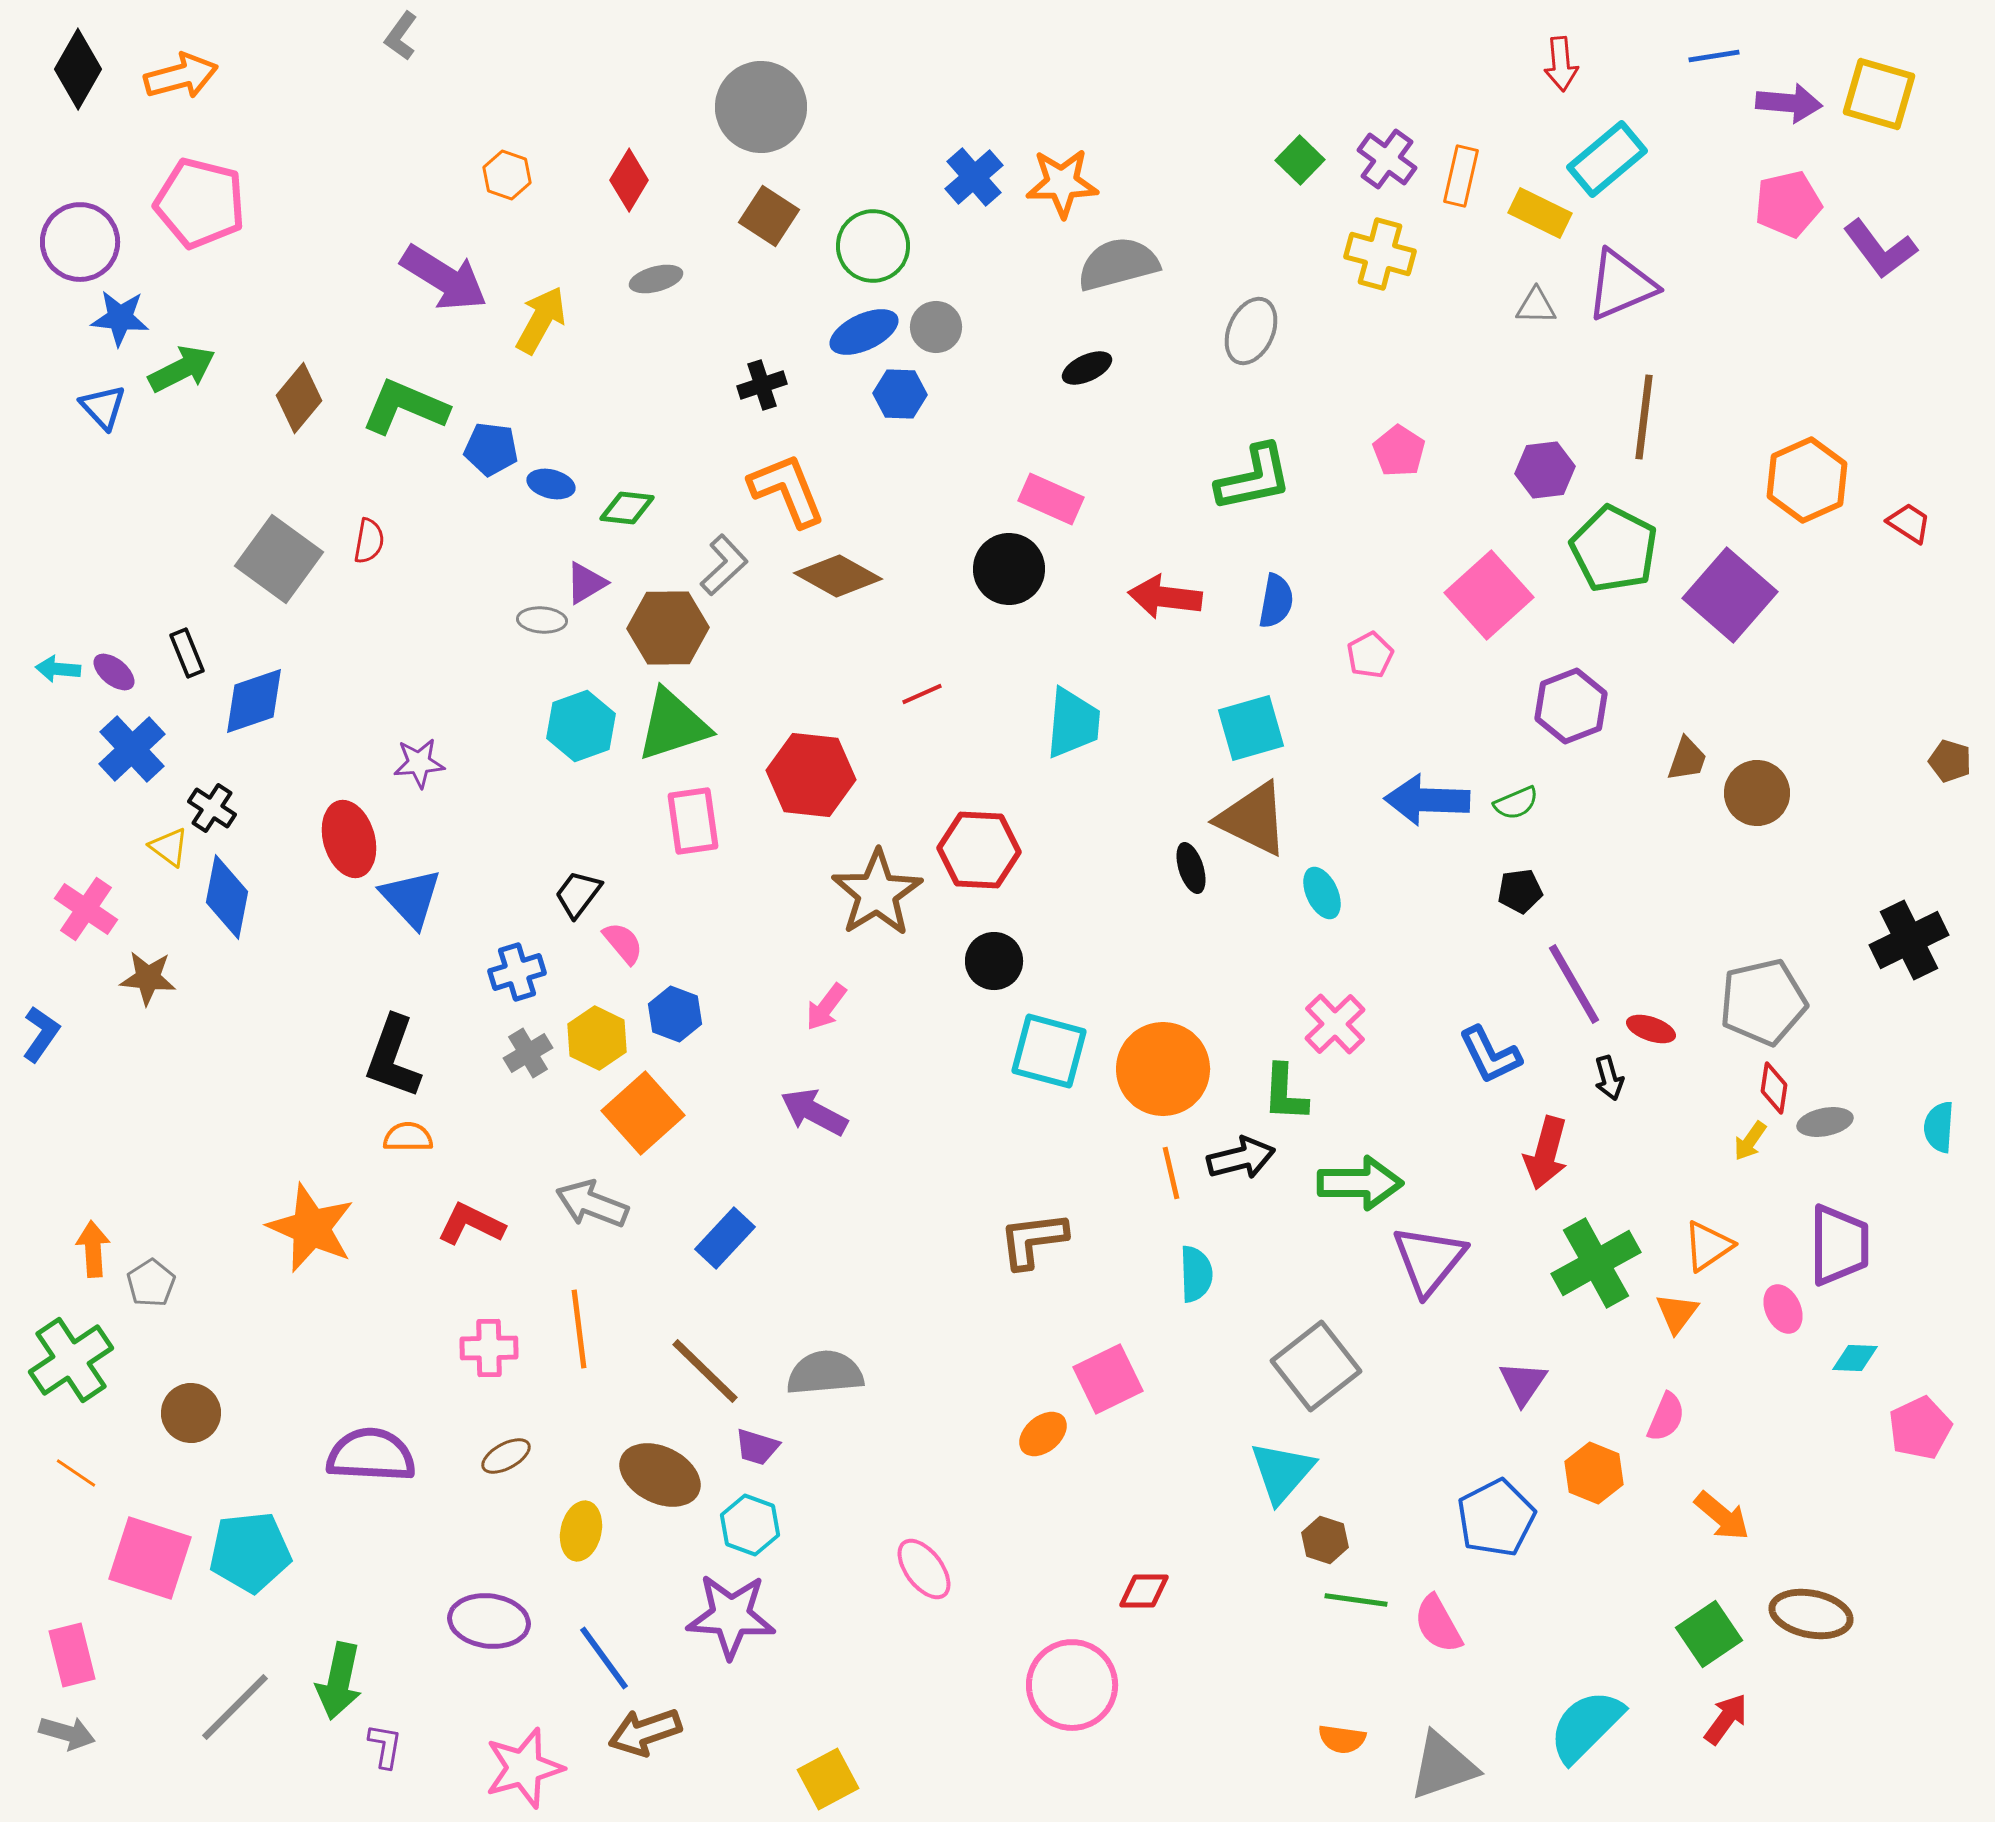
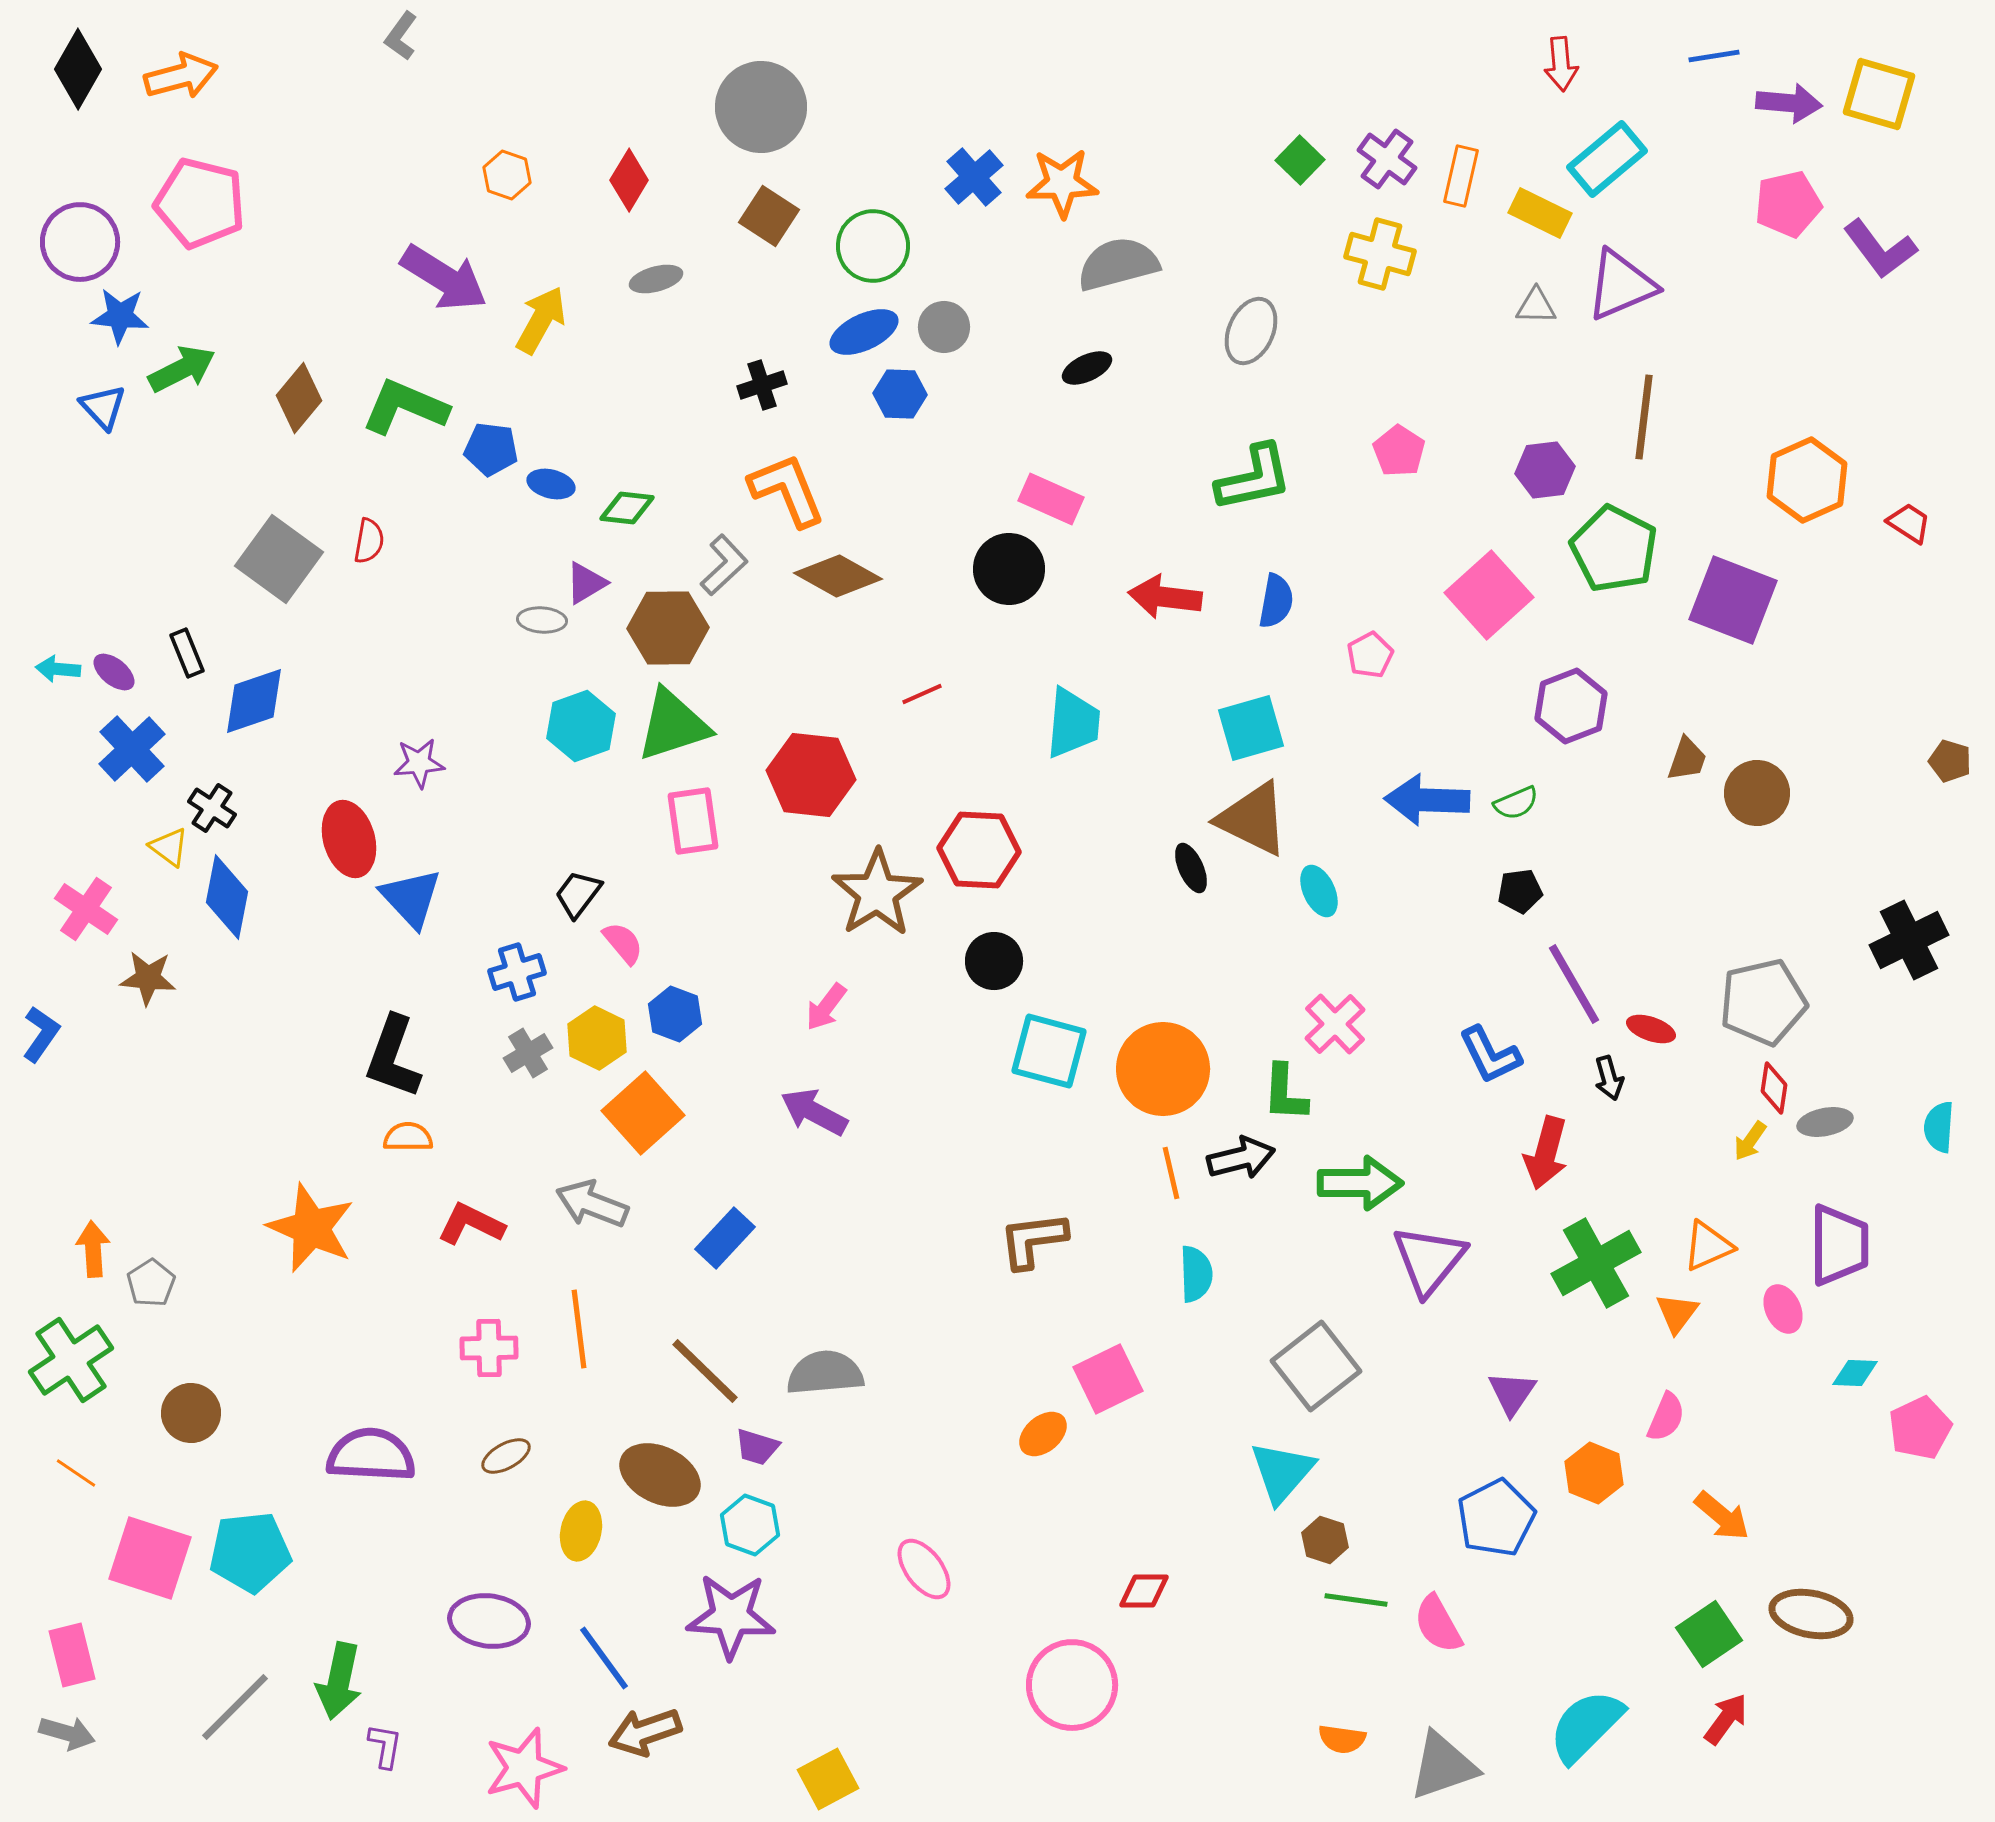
blue star at (120, 318): moved 2 px up
gray circle at (936, 327): moved 8 px right
purple square at (1730, 595): moved 3 px right, 5 px down; rotated 20 degrees counterclockwise
black ellipse at (1191, 868): rotated 6 degrees counterclockwise
cyan ellipse at (1322, 893): moved 3 px left, 2 px up
orange triangle at (1708, 1246): rotated 10 degrees clockwise
cyan diamond at (1855, 1358): moved 15 px down
purple triangle at (1523, 1383): moved 11 px left, 10 px down
